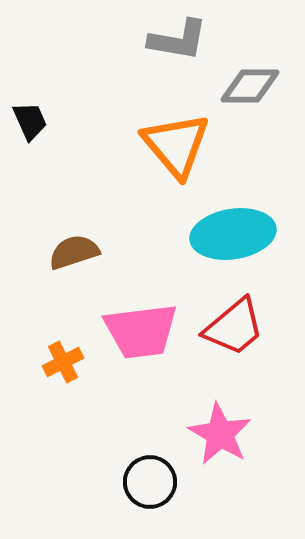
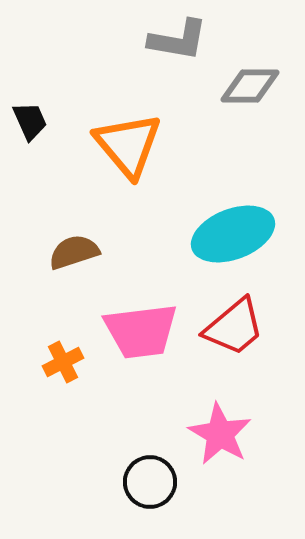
orange triangle: moved 48 px left
cyan ellipse: rotated 12 degrees counterclockwise
